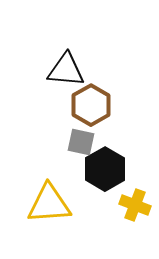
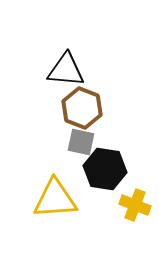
brown hexagon: moved 9 px left, 3 px down; rotated 9 degrees counterclockwise
black hexagon: rotated 21 degrees counterclockwise
yellow triangle: moved 6 px right, 5 px up
